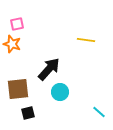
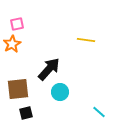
orange star: rotated 24 degrees clockwise
black square: moved 2 px left
